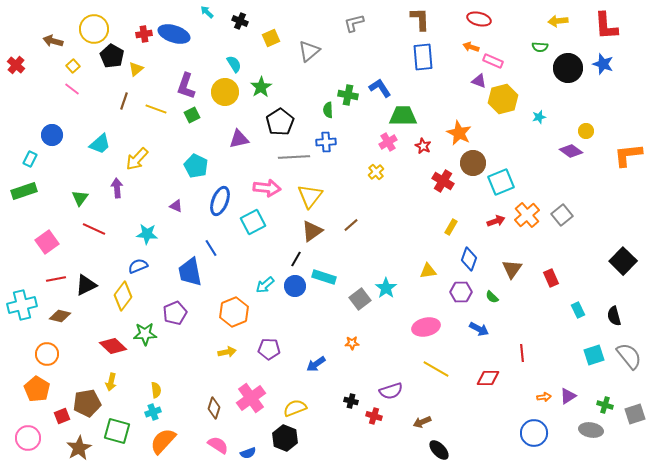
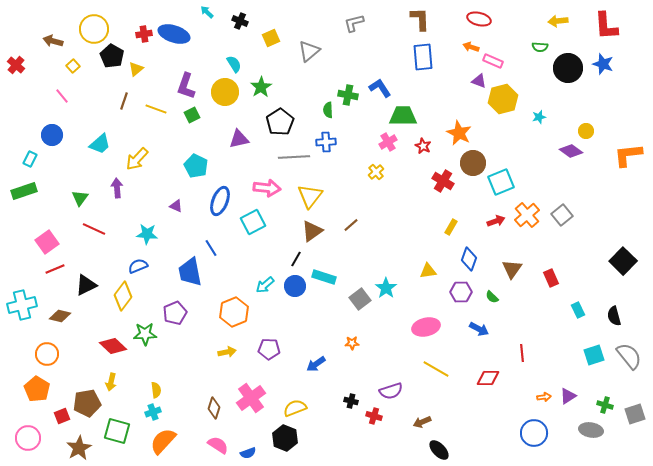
pink line at (72, 89): moved 10 px left, 7 px down; rotated 14 degrees clockwise
red line at (56, 279): moved 1 px left, 10 px up; rotated 12 degrees counterclockwise
